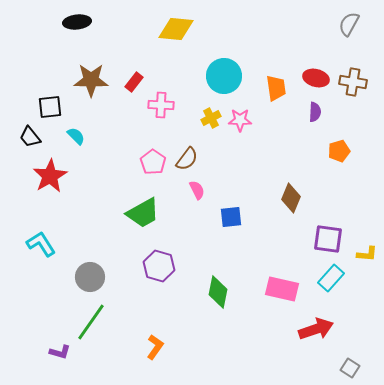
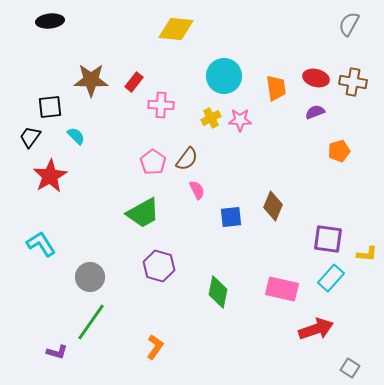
black ellipse: moved 27 px left, 1 px up
purple semicircle: rotated 114 degrees counterclockwise
black trapezoid: rotated 75 degrees clockwise
brown diamond: moved 18 px left, 8 px down
purple L-shape: moved 3 px left
